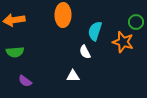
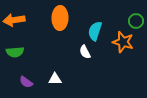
orange ellipse: moved 3 px left, 3 px down
green circle: moved 1 px up
white triangle: moved 18 px left, 3 px down
purple semicircle: moved 1 px right, 1 px down
